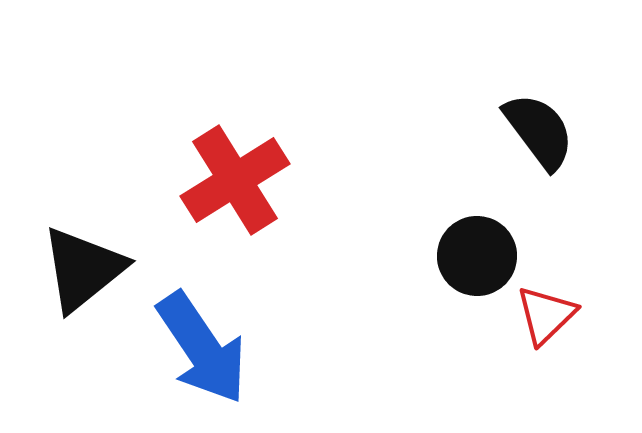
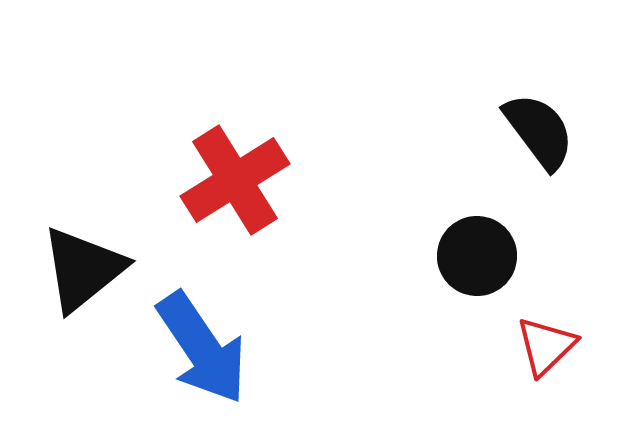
red triangle: moved 31 px down
